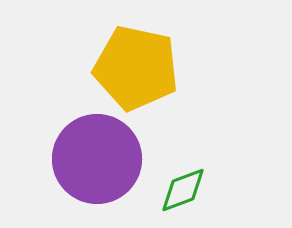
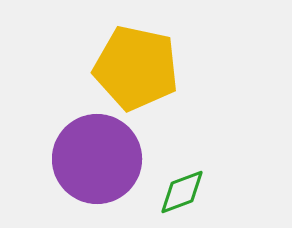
green diamond: moved 1 px left, 2 px down
